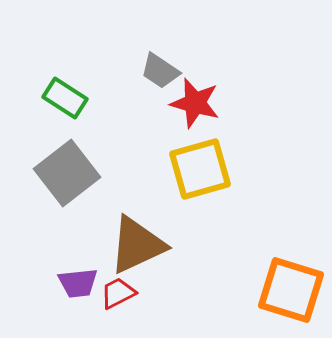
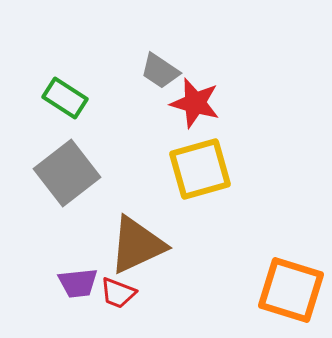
red trapezoid: rotated 132 degrees counterclockwise
